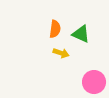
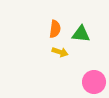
green triangle: rotated 18 degrees counterclockwise
yellow arrow: moved 1 px left, 1 px up
